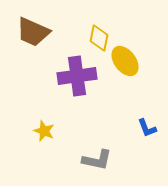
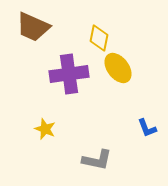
brown trapezoid: moved 5 px up
yellow ellipse: moved 7 px left, 7 px down
purple cross: moved 8 px left, 2 px up
yellow star: moved 1 px right, 2 px up
